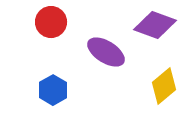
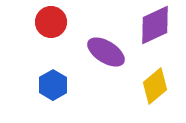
purple diamond: rotated 45 degrees counterclockwise
yellow diamond: moved 9 px left
blue hexagon: moved 5 px up
